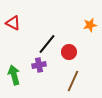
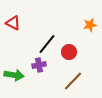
green arrow: rotated 114 degrees clockwise
brown line: rotated 20 degrees clockwise
